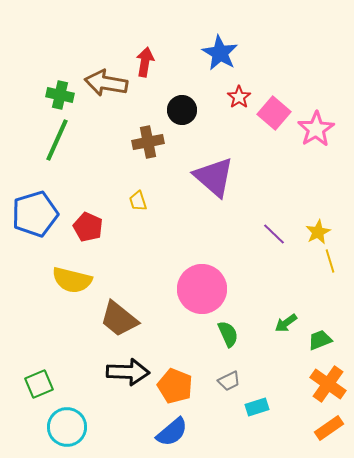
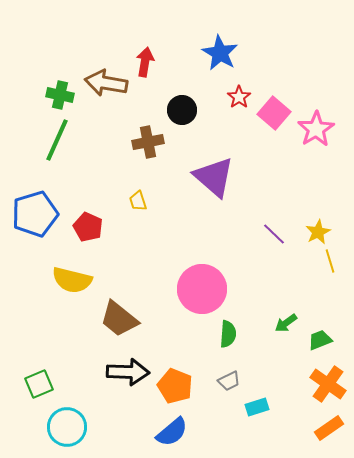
green semicircle: rotated 28 degrees clockwise
